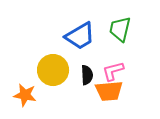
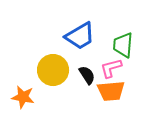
green trapezoid: moved 3 px right, 16 px down; rotated 8 degrees counterclockwise
pink L-shape: moved 2 px left, 3 px up
black semicircle: rotated 30 degrees counterclockwise
orange trapezoid: moved 2 px right
orange star: moved 2 px left, 2 px down
